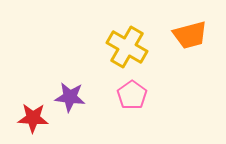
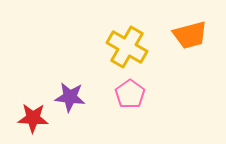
pink pentagon: moved 2 px left, 1 px up
